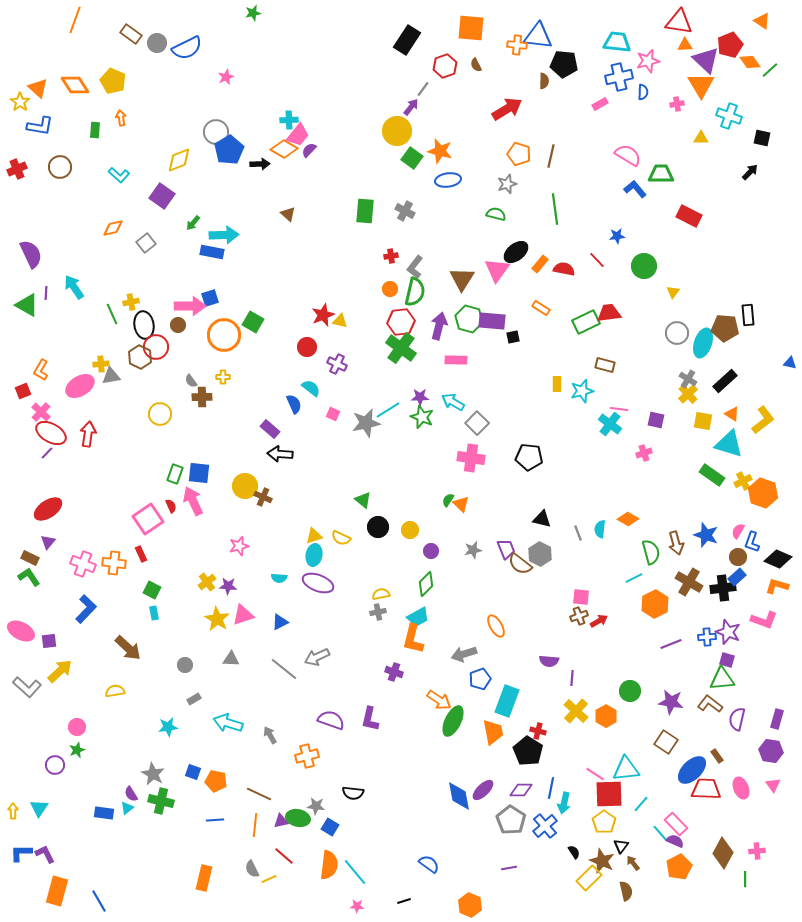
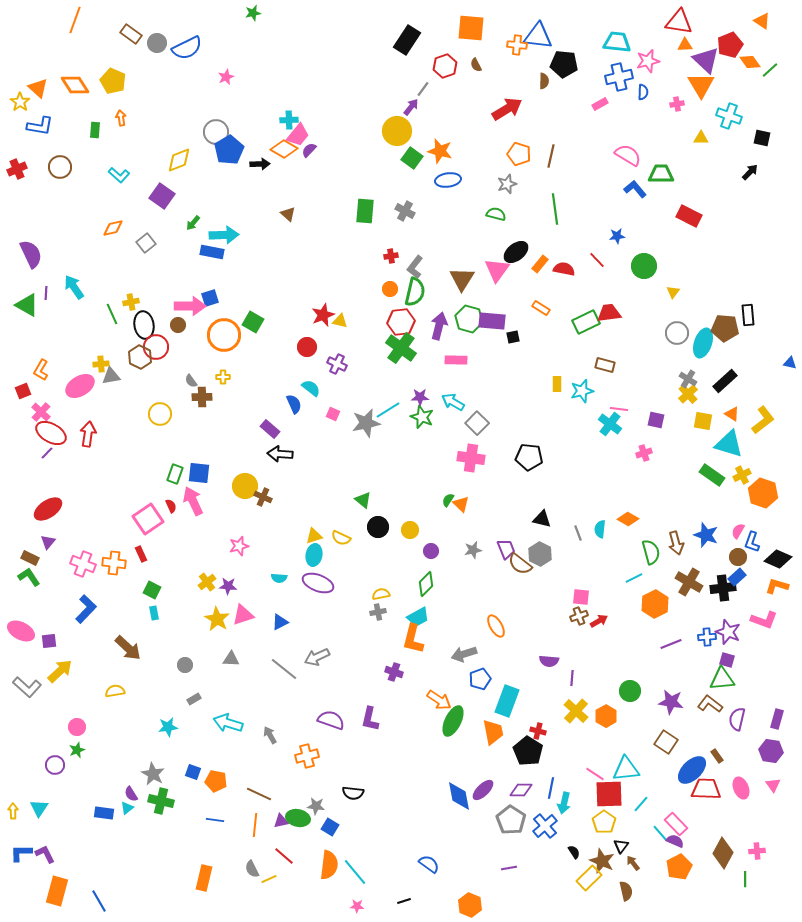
yellow cross at (743, 481): moved 1 px left, 6 px up
blue line at (215, 820): rotated 12 degrees clockwise
